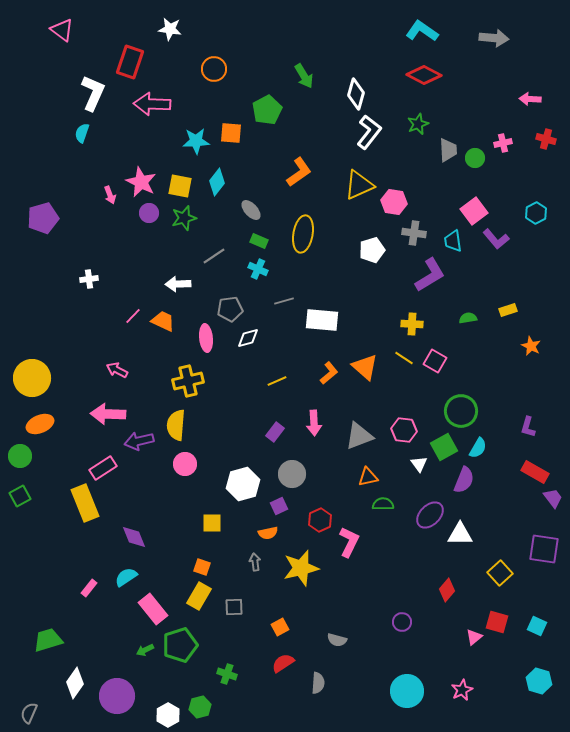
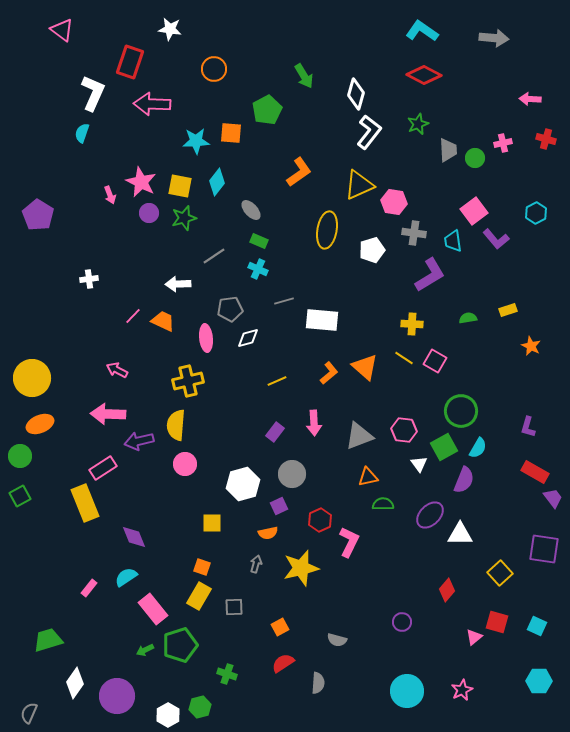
purple pentagon at (43, 218): moved 5 px left, 3 px up; rotated 24 degrees counterclockwise
yellow ellipse at (303, 234): moved 24 px right, 4 px up
gray arrow at (255, 562): moved 1 px right, 2 px down; rotated 24 degrees clockwise
cyan hexagon at (539, 681): rotated 15 degrees counterclockwise
